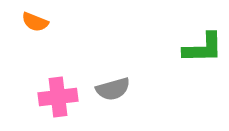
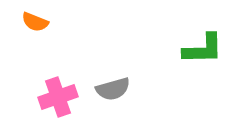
green L-shape: moved 1 px down
pink cross: rotated 12 degrees counterclockwise
